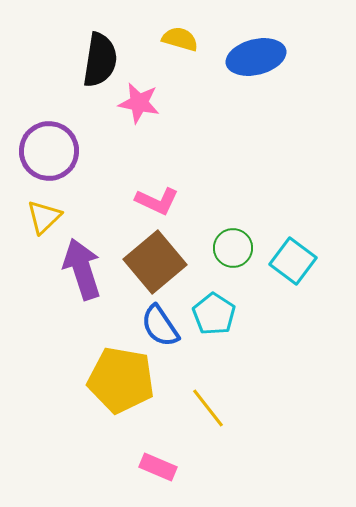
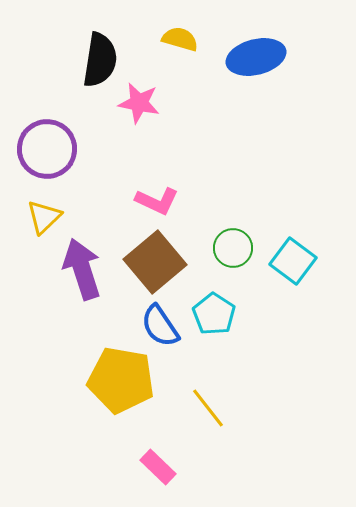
purple circle: moved 2 px left, 2 px up
pink rectangle: rotated 21 degrees clockwise
